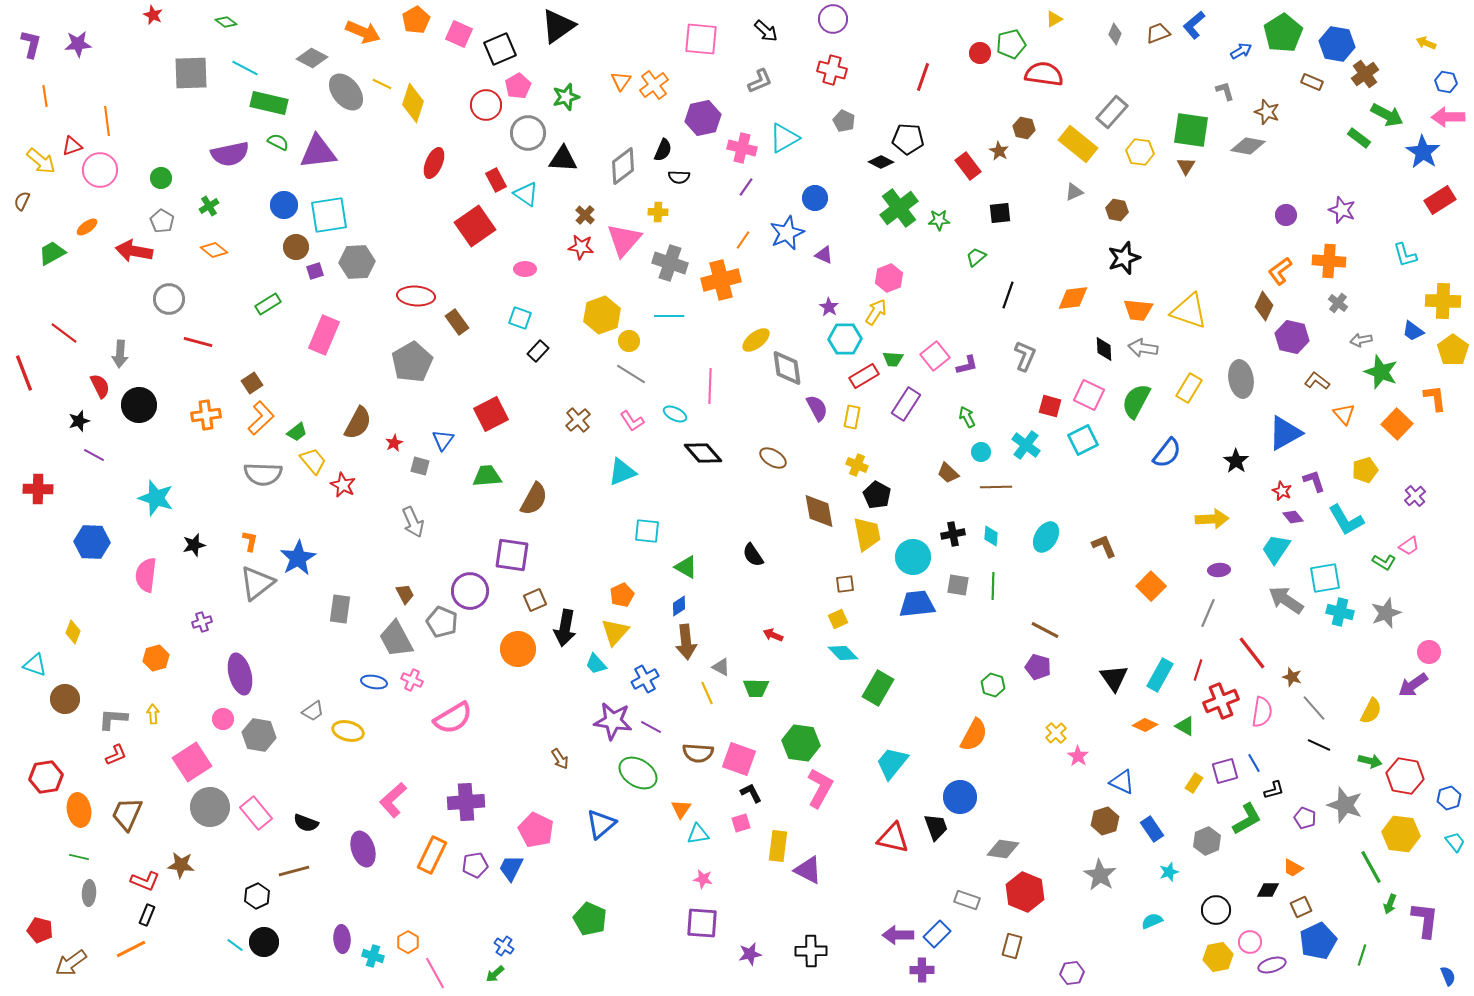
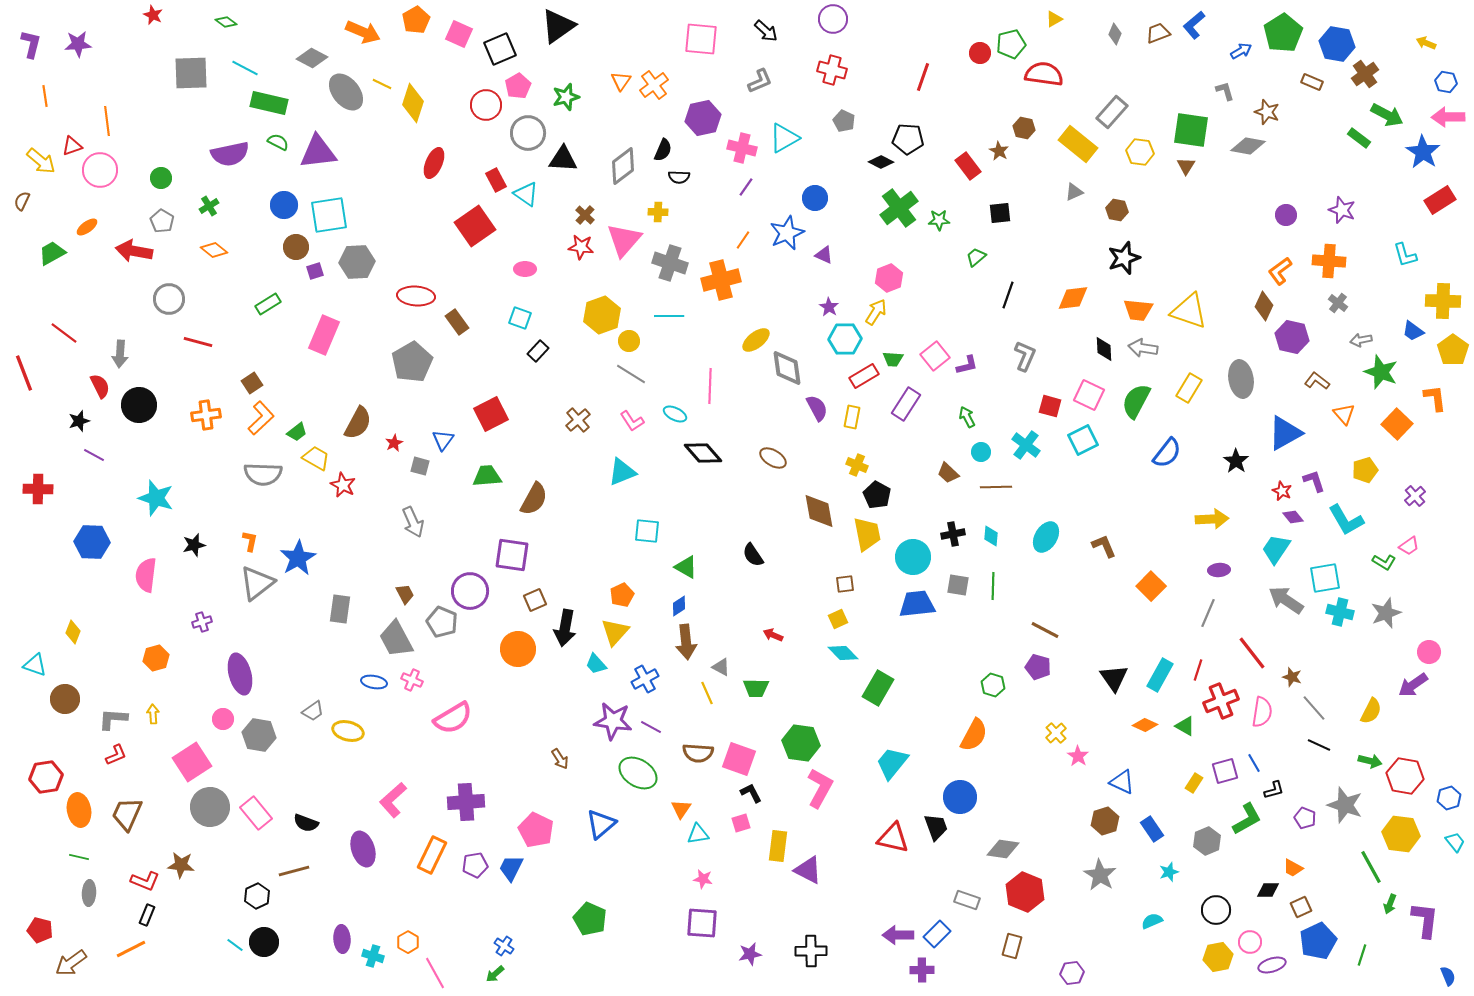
yellow trapezoid at (313, 461): moved 3 px right, 3 px up; rotated 20 degrees counterclockwise
